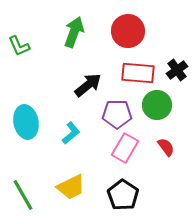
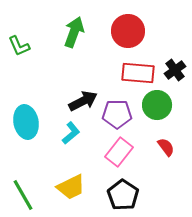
black cross: moved 2 px left
black arrow: moved 5 px left, 16 px down; rotated 12 degrees clockwise
pink rectangle: moved 6 px left, 4 px down; rotated 8 degrees clockwise
